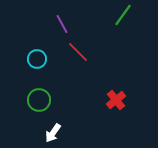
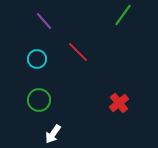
purple line: moved 18 px left, 3 px up; rotated 12 degrees counterclockwise
red cross: moved 3 px right, 3 px down
white arrow: moved 1 px down
